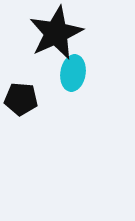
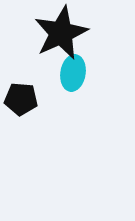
black star: moved 5 px right
